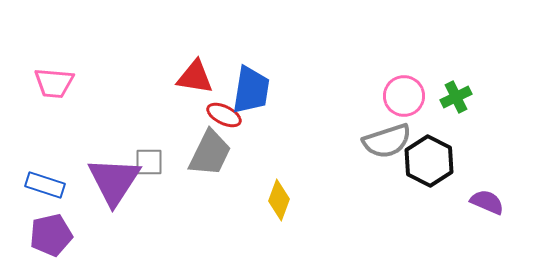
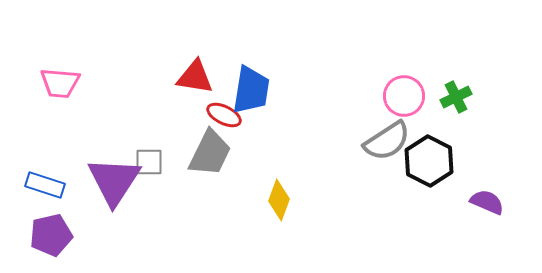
pink trapezoid: moved 6 px right
gray semicircle: rotated 15 degrees counterclockwise
